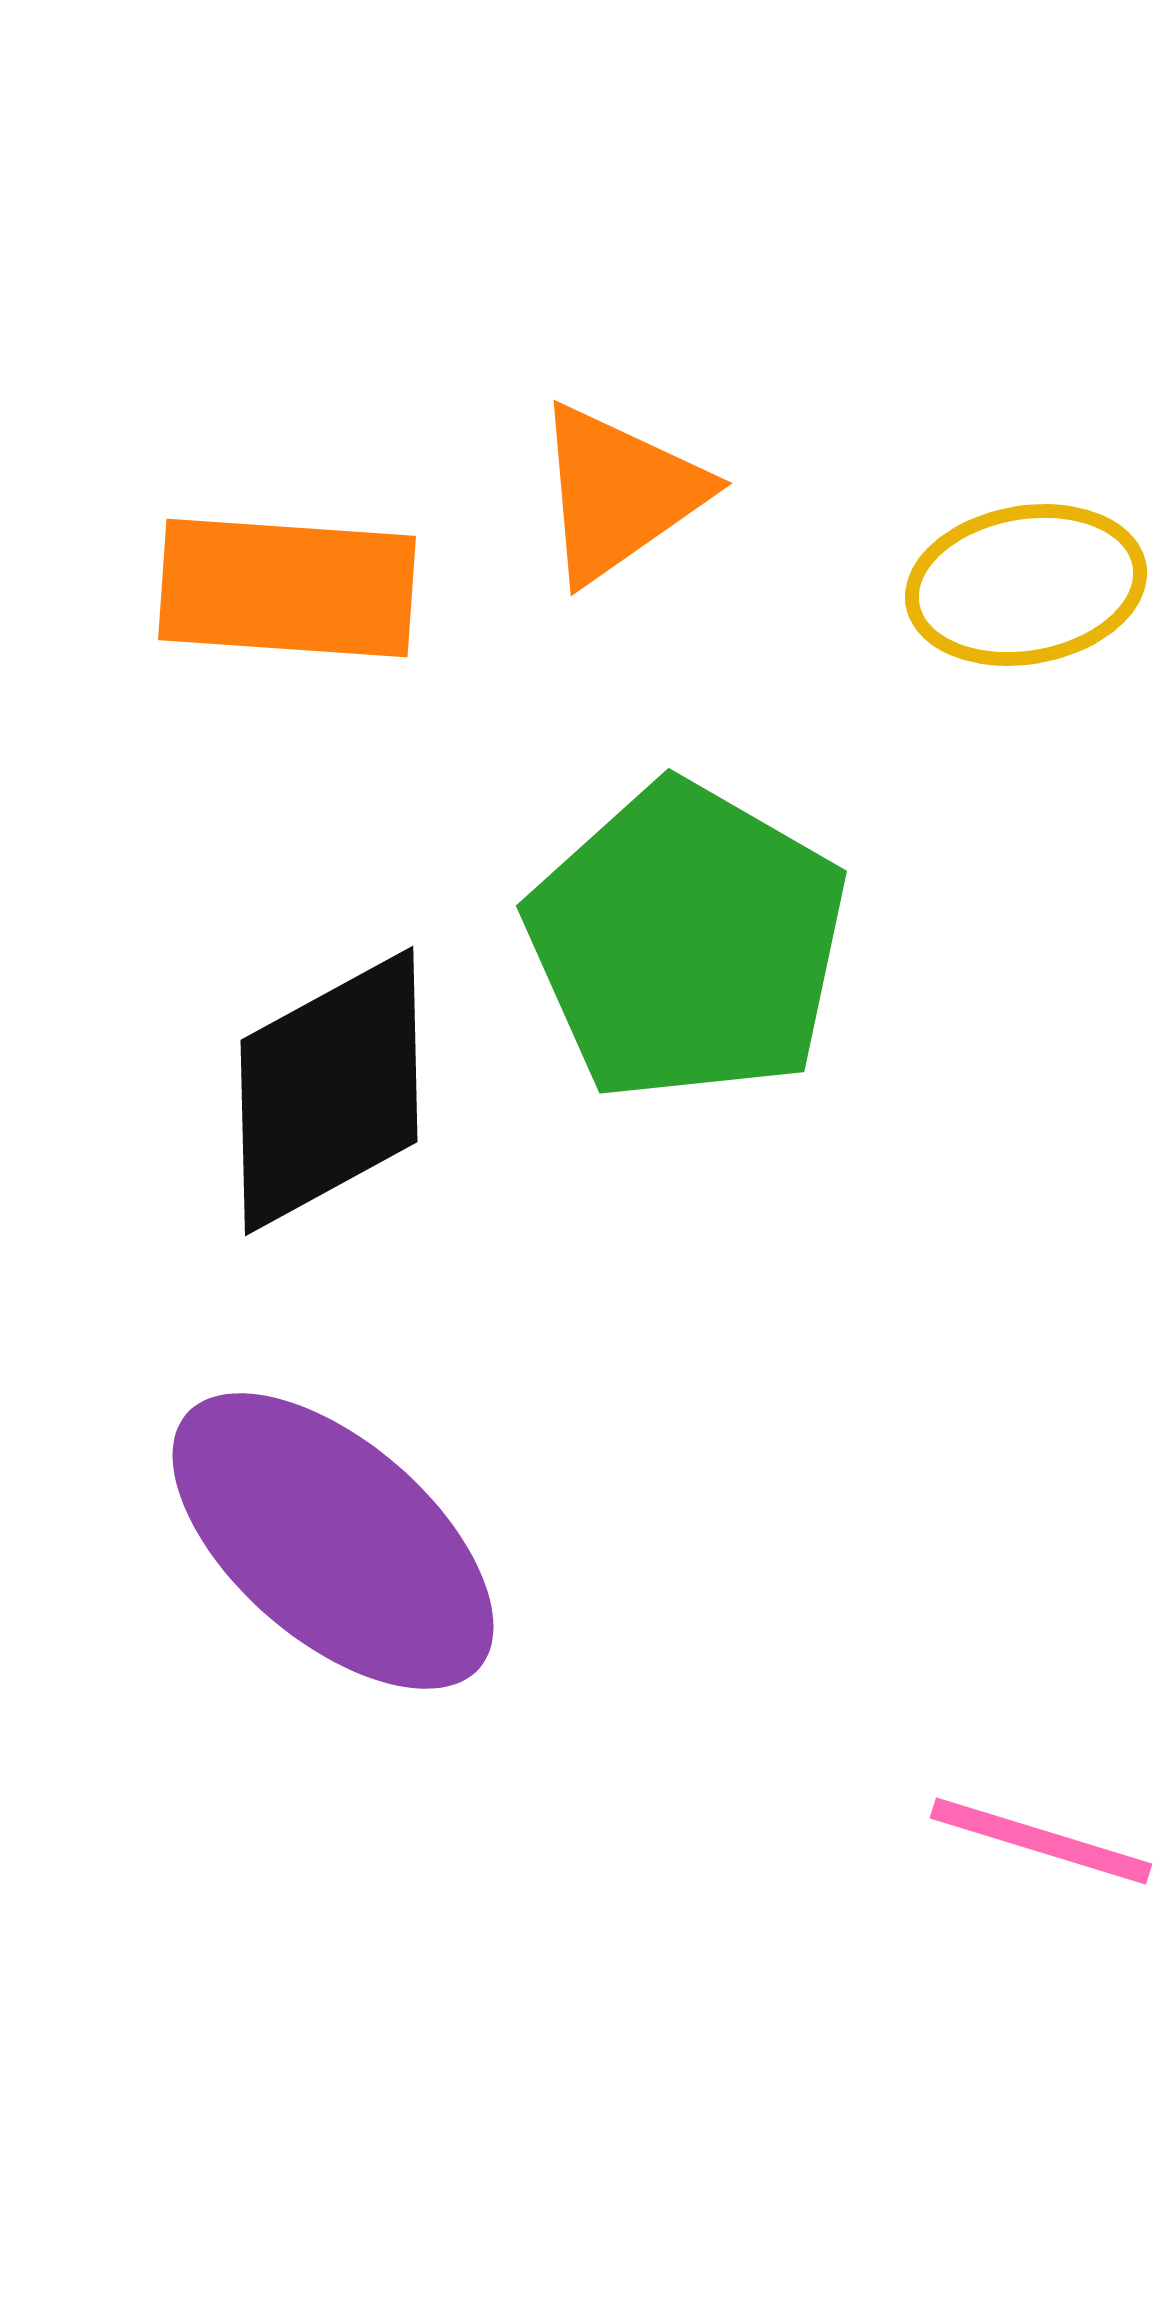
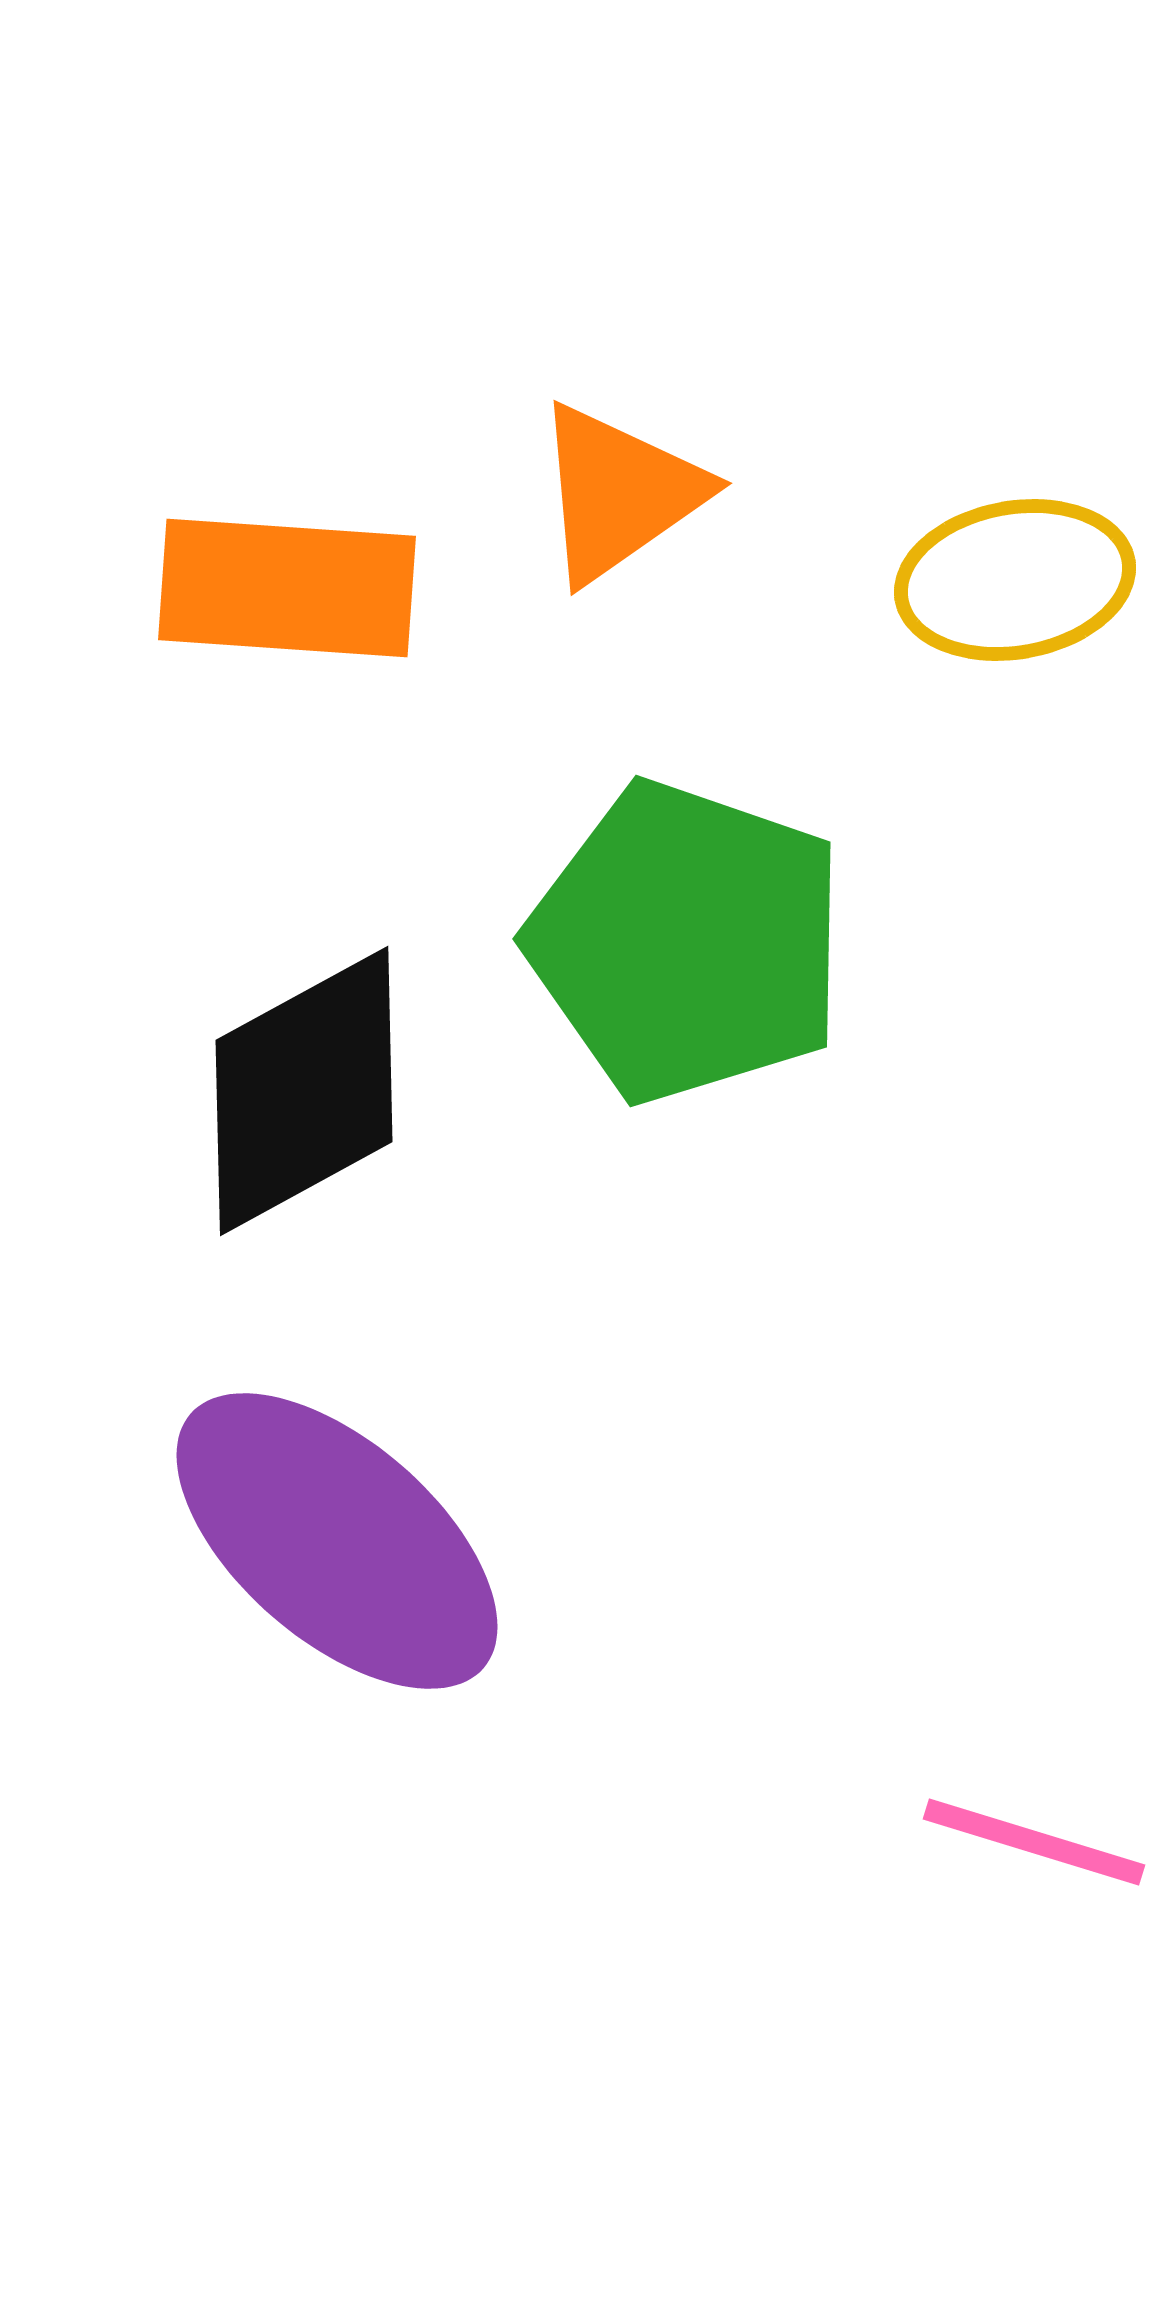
yellow ellipse: moved 11 px left, 5 px up
green pentagon: rotated 11 degrees counterclockwise
black diamond: moved 25 px left
purple ellipse: moved 4 px right
pink line: moved 7 px left, 1 px down
